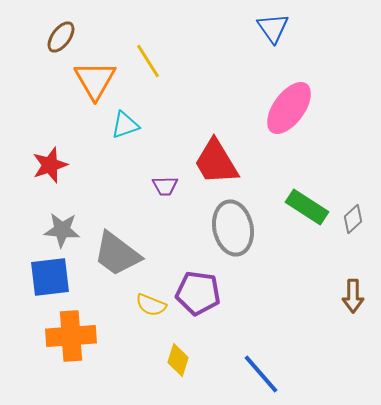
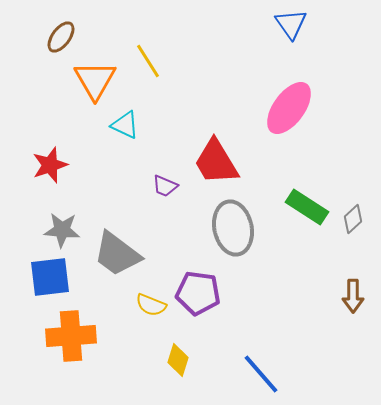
blue triangle: moved 18 px right, 4 px up
cyan triangle: rotated 44 degrees clockwise
purple trapezoid: rotated 24 degrees clockwise
